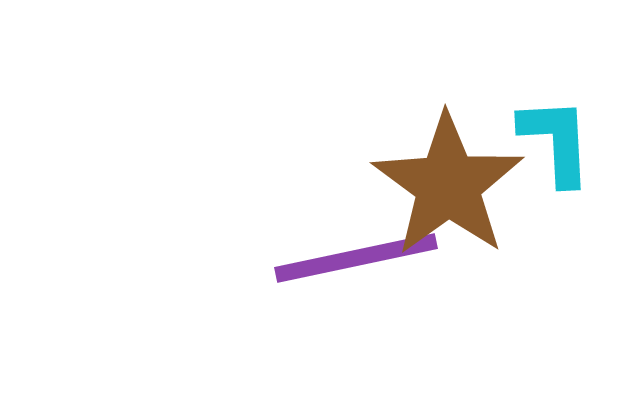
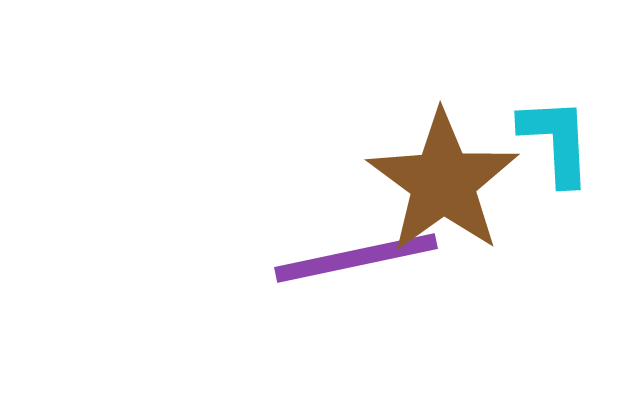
brown star: moved 5 px left, 3 px up
